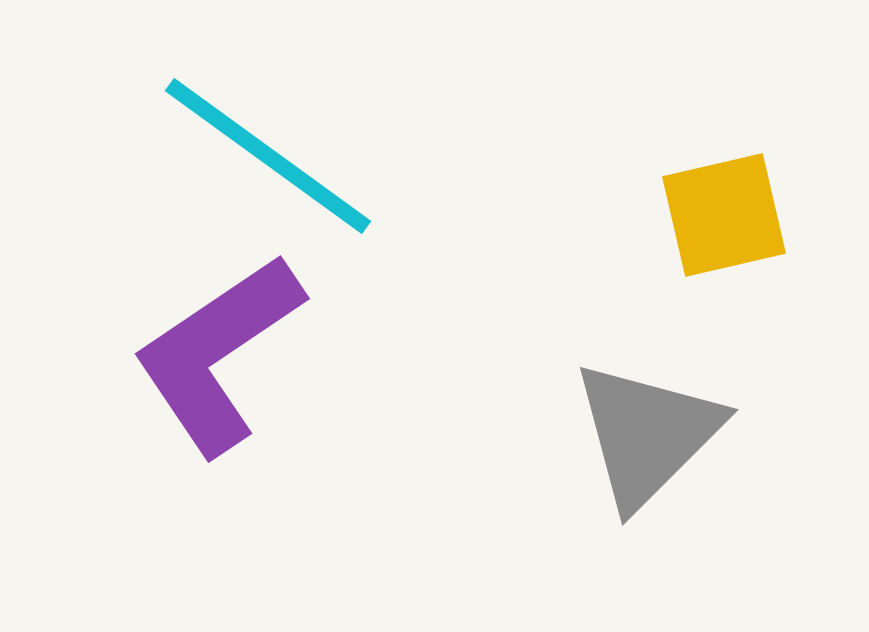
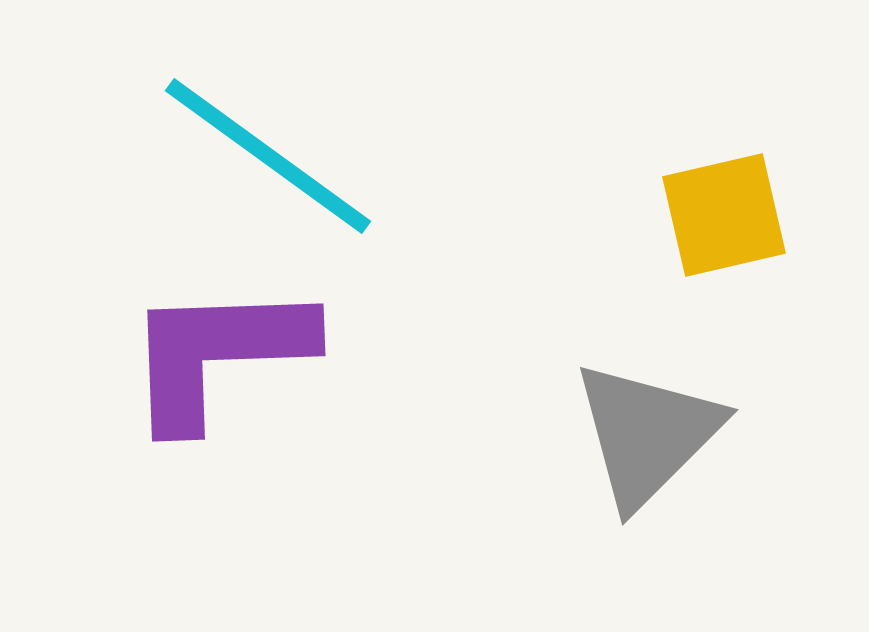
purple L-shape: rotated 32 degrees clockwise
